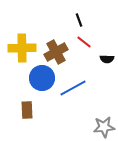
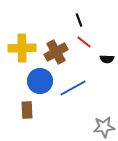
blue circle: moved 2 px left, 3 px down
